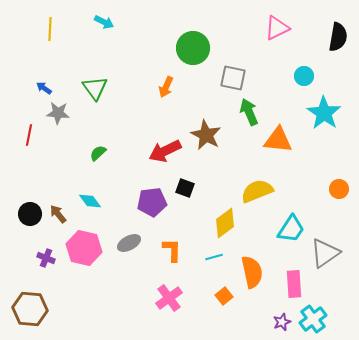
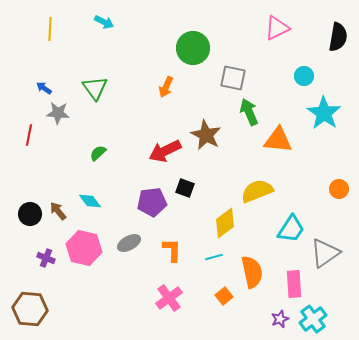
brown arrow: moved 3 px up
purple star: moved 2 px left, 3 px up
